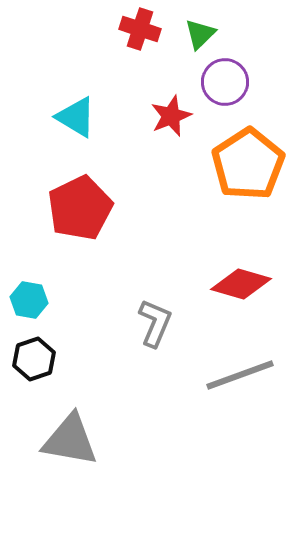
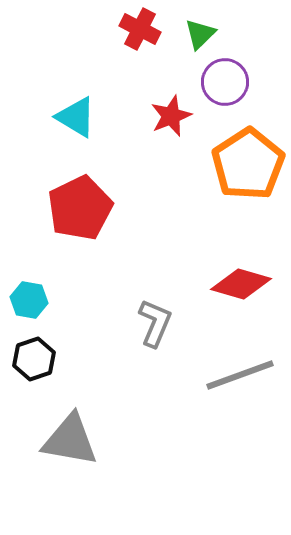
red cross: rotated 9 degrees clockwise
